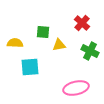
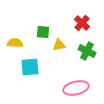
green cross: moved 3 px left
